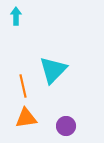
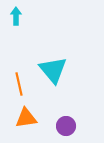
cyan triangle: rotated 24 degrees counterclockwise
orange line: moved 4 px left, 2 px up
